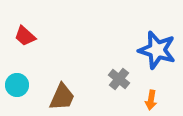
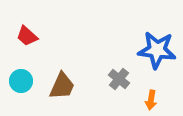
red trapezoid: moved 2 px right
blue star: rotated 9 degrees counterclockwise
cyan circle: moved 4 px right, 4 px up
brown trapezoid: moved 11 px up
